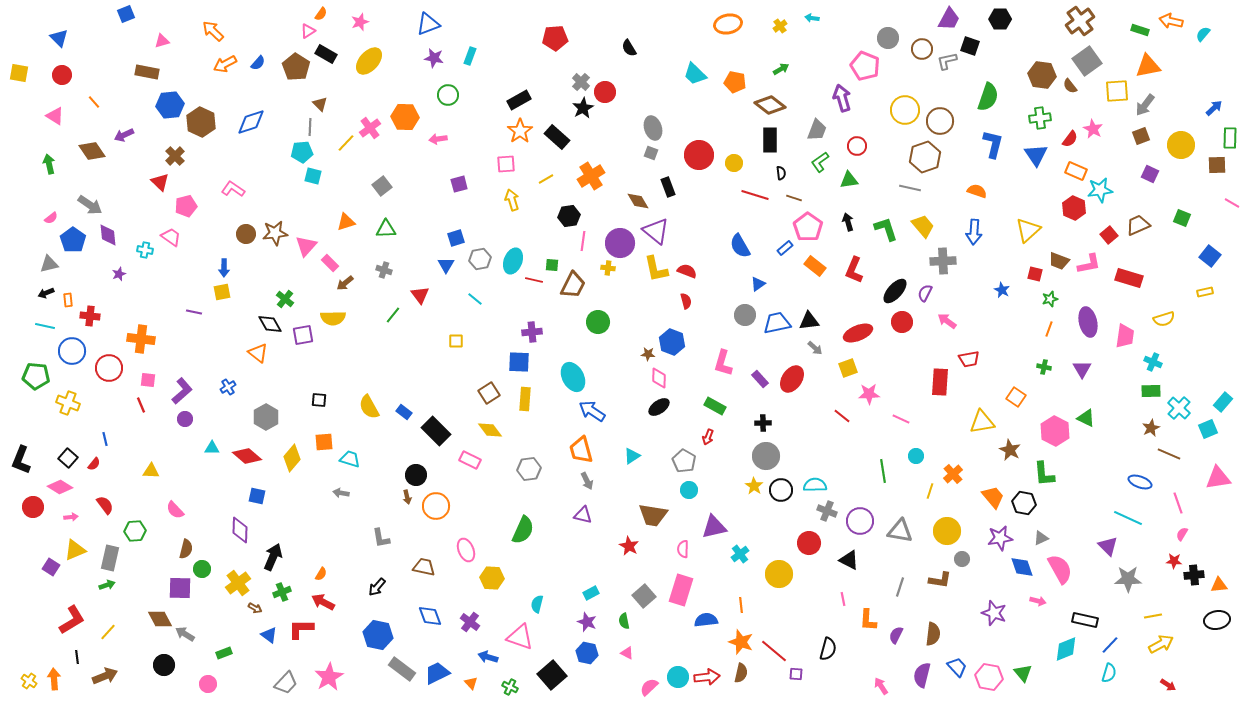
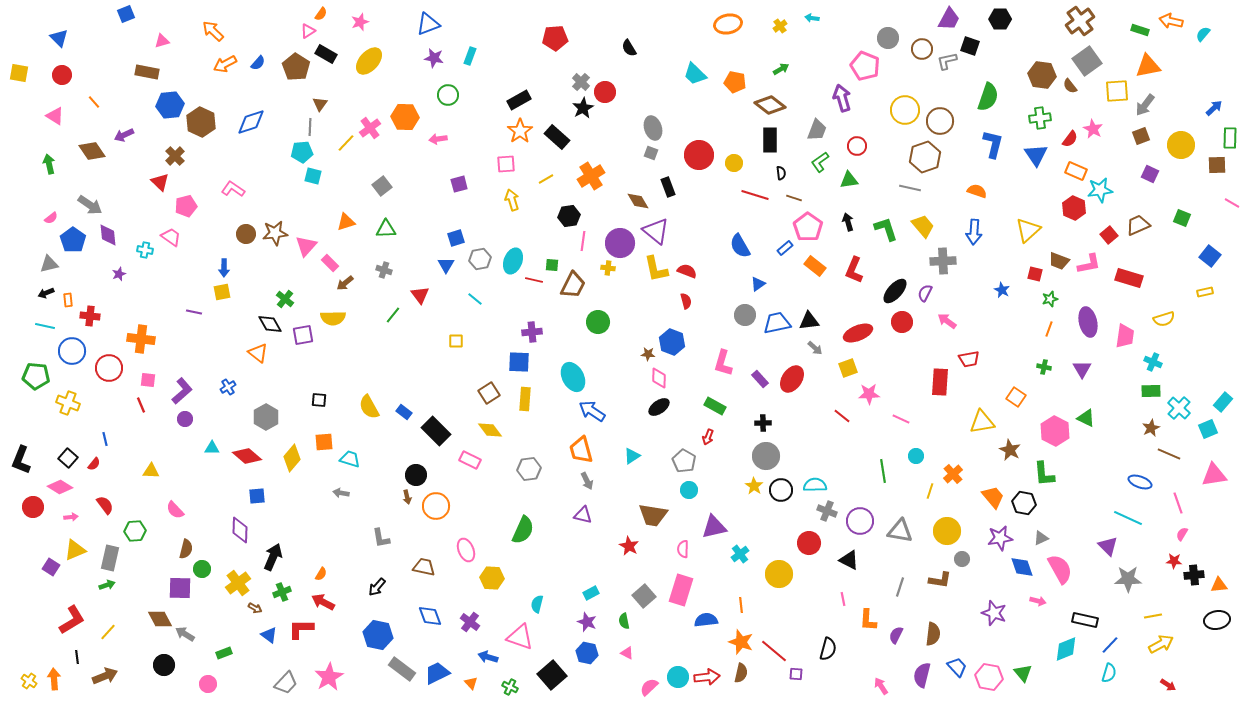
brown triangle at (320, 104): rotated 21 degrees clockwise
pink triangle at (1218, 478): moved 4 px left, 3 px up
blue square at (257, 496): rotated 18 degrees counterclockwise
